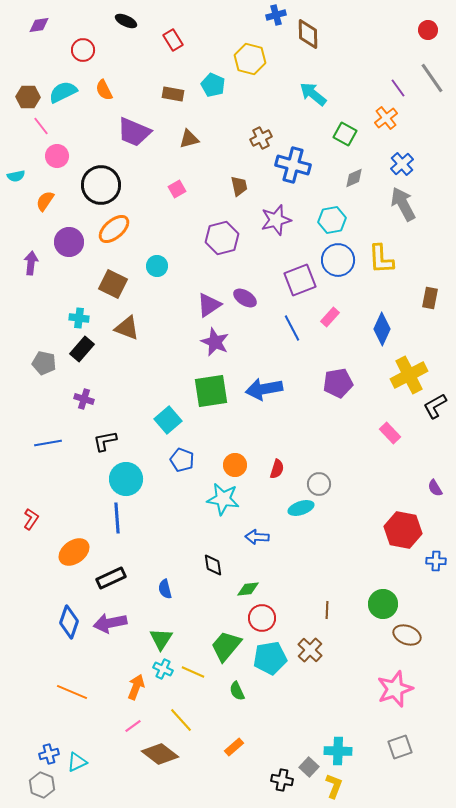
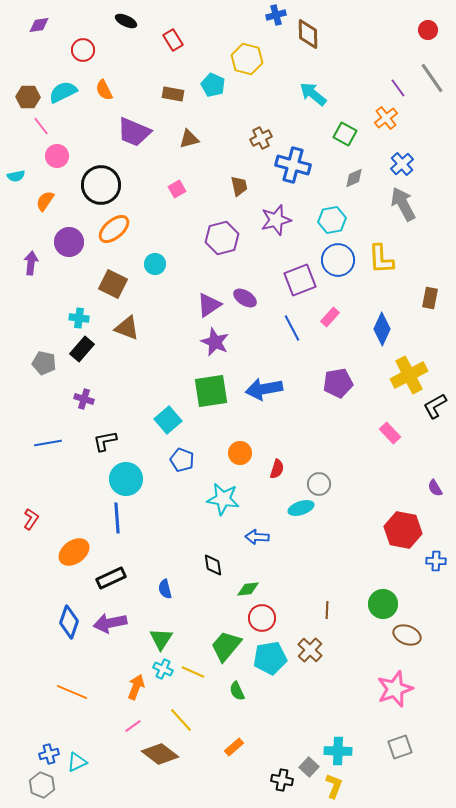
yellow hexagon at (250, 59): moved 3 px left
cyan circle at (157, 266): moved 2 px left, 2 px up
orange circle at (235, 465): moved 5 px right, 12 px up
